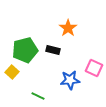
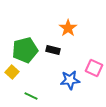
green line: moved 7 px left
